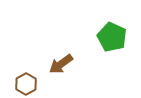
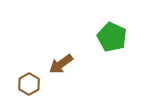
brown hexagon: moved 3 px right
